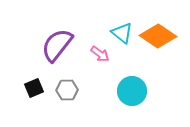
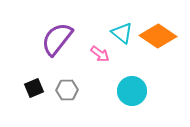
purple semicircle: moved 6 px up
